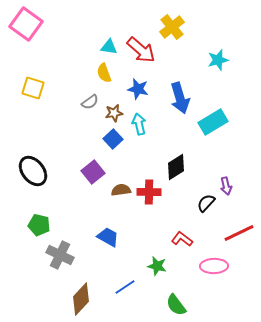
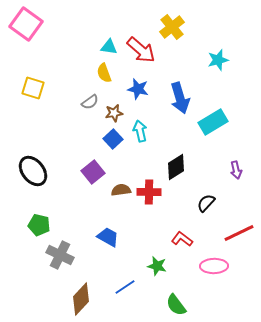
cyan arrow: moved 1 px right, 7 px down
purple arrow: moved 10 px right, 16 px up
